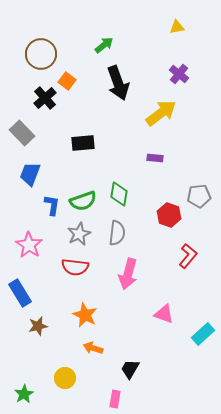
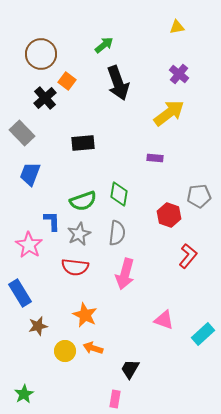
yellow arrow: moved 8 px right
blue L-shape: moved 16 px down; rotated 10 degrees counterclockwise
pink arrow: moved 3 px left
pink triangle: moved 6 px down
yellow circle: moved 27 px up
